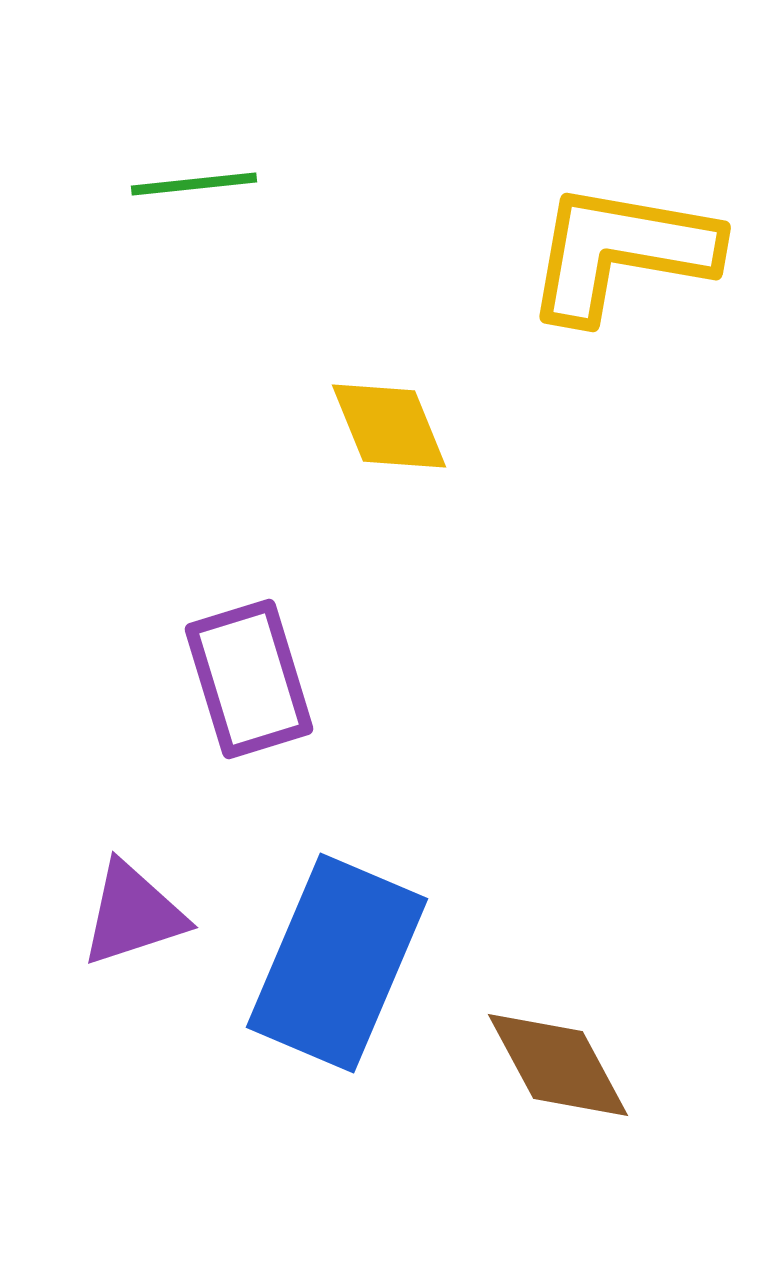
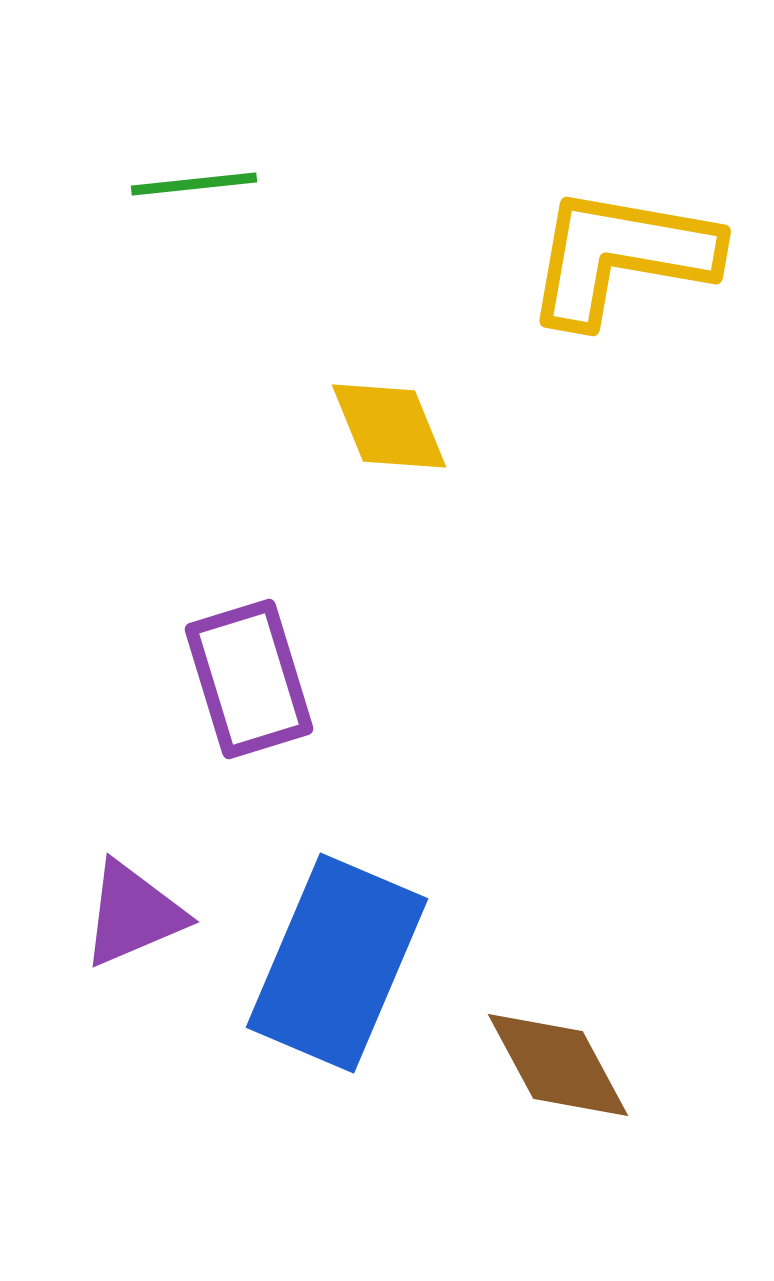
yellow L-shape: moved 4 px down
purple triangle: rotated 5 degrees counterclockwise
